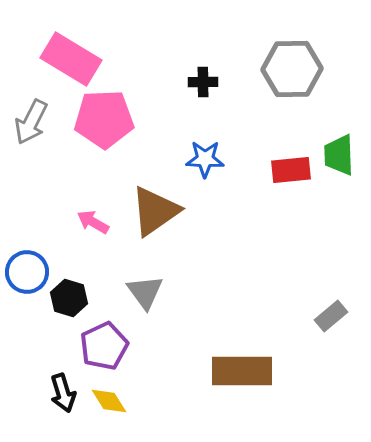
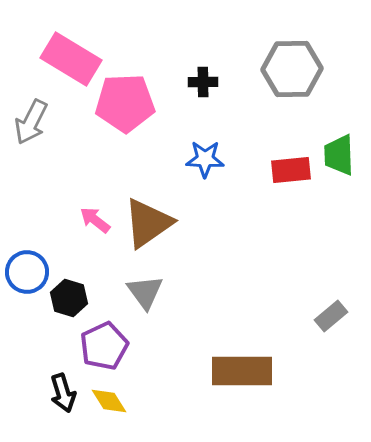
pink pentagon: moved 21 px right, 16 px up
brown triangle: moved 7 px left, 12 px down
pink arrow: moved 2 px right, 2 px up; rotated 8 degrees clockwise
